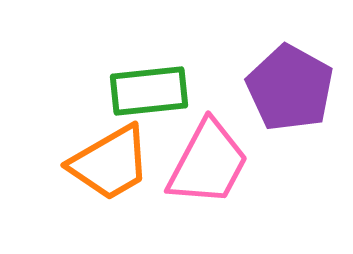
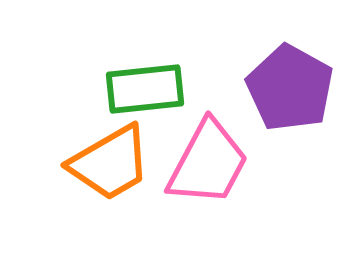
green rectangle: moved 4 px left, 2 px up
